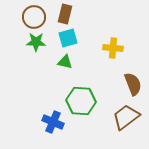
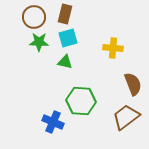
green star: moved 3 px right
